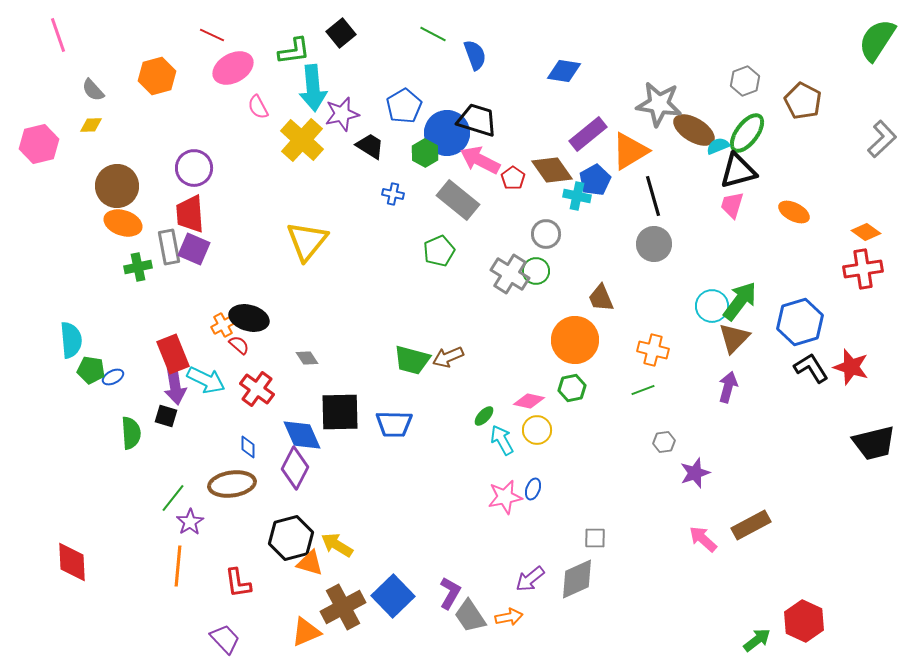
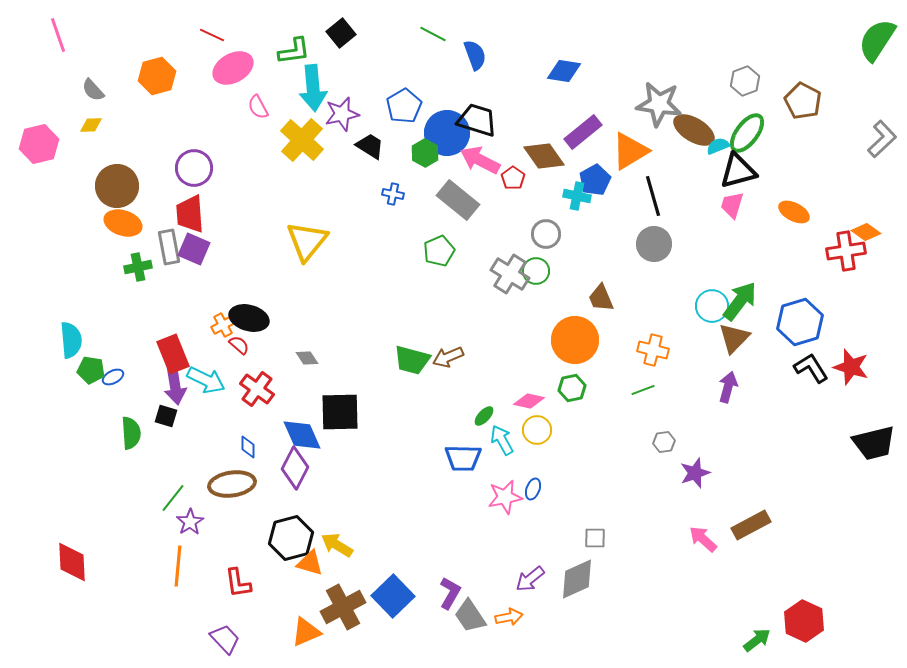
purple rectangle at (588, 134): moved 5 px left, 2 px up
brown diamond at (552, 170): moved 8 px left, 14 px up
red cross at (863, 269): moved 17 px left, 18 px up
blue trapezoid at (394, 424): moved 69 px right, 34 px down
